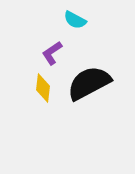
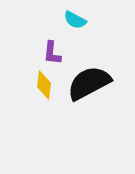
purple L-shape: rotated 50 degrees counterclockwise
yellow diamond: moved 1 px right, 3 px up
